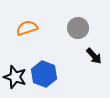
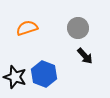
black arrow: moved 9 px left
